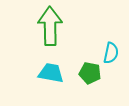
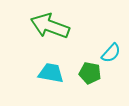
green arrow: rotated 69 degrees counterclockwise
cyan semicircle: rotated 30 degrees clockwise
